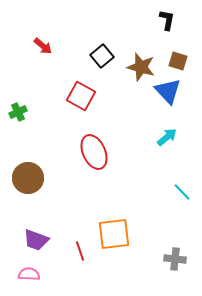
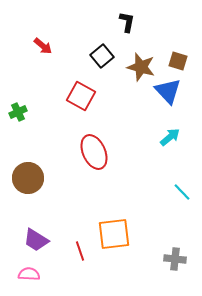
black L-shape: moved 40 px left, 2 px down
cyan arrow: moved 3 px right
purple trapezoid: rotated 12 degrees clockwise
